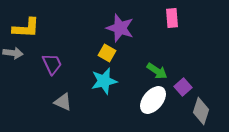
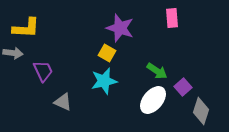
purple trapezoid: moved 9 px left, 7 px down
